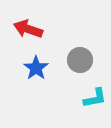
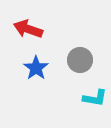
cyan L-shape: rotated 20 degrees clockwise
